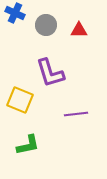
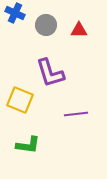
green L-shape: rotated 20 degrees clockwise
